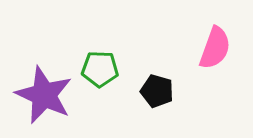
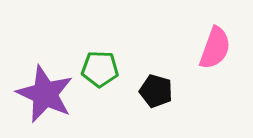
black pentagon: moved 1 px left
purple star: moved 1 px right, 1 px up
